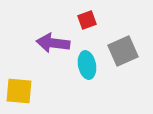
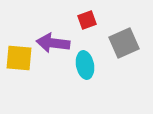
gray square: moved 1 px right, 8 px up
cyan ellipse: moved 2 px left
yellow square: moved 33 px up
